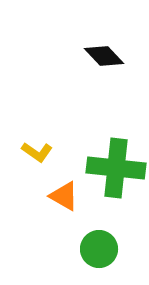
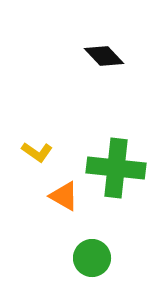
green circle: moved 7 px left, 9 px down
